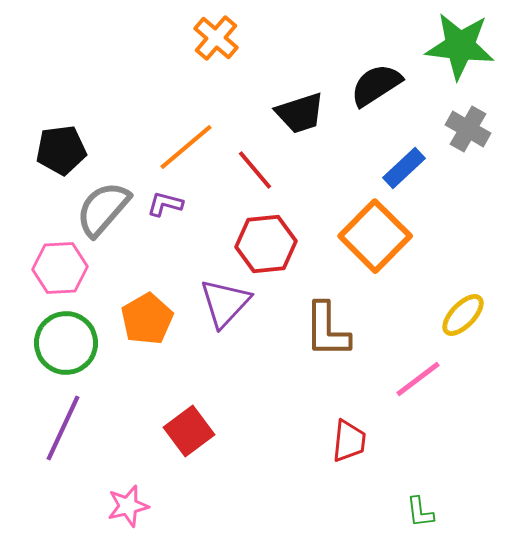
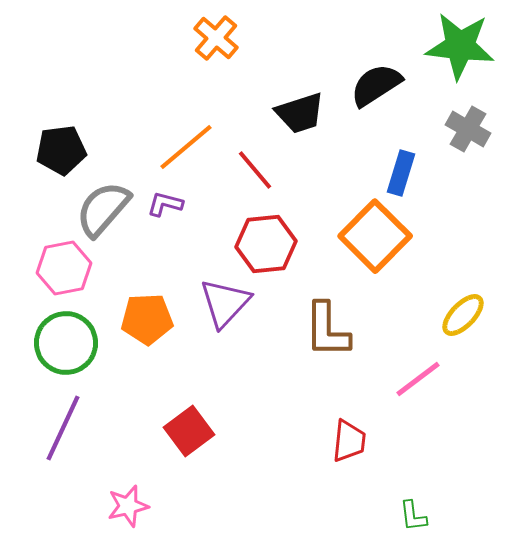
blue rectangle: moved 3 px left, 5 px down; rotated 30 degrees counterclockwise
pink hexagon: moved 4 px right; rotated 8 degrees counterclockwise
orange pentagon: rotated 27 degrees clockwise
green L-shape: moved 7 px left, 4 px down
